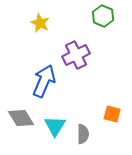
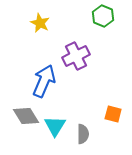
purple cross: moved 1 px down
orange square: moved 1 px right
gray diamond: moved 5 px right, 2 px up
